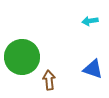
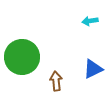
blue triangle: rotated 45 degrees counterclockwise
brown arrow: moved 7 px right, 1 px down
